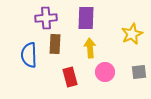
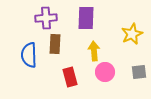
yellow arrow: moved 4 px right, 3 px down
